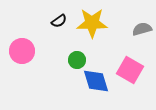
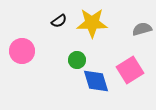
pink square: rotated 28 degrees clockwise
